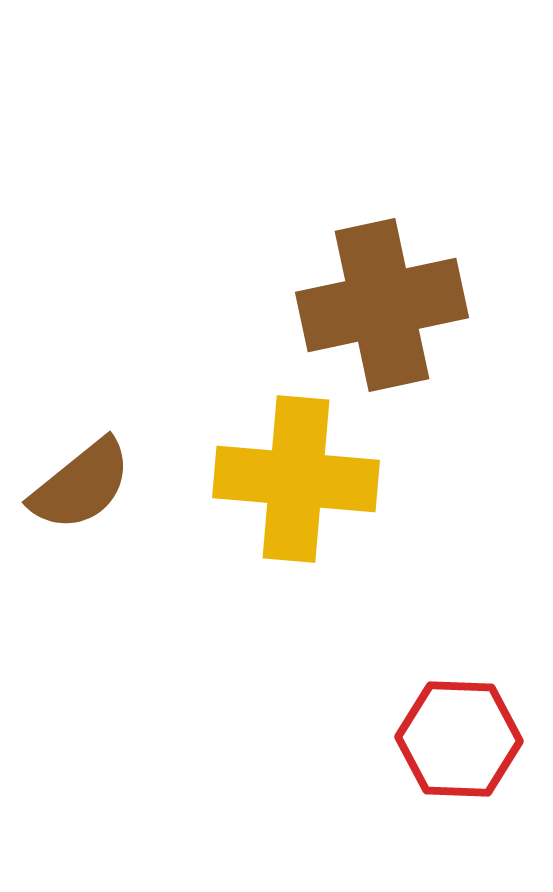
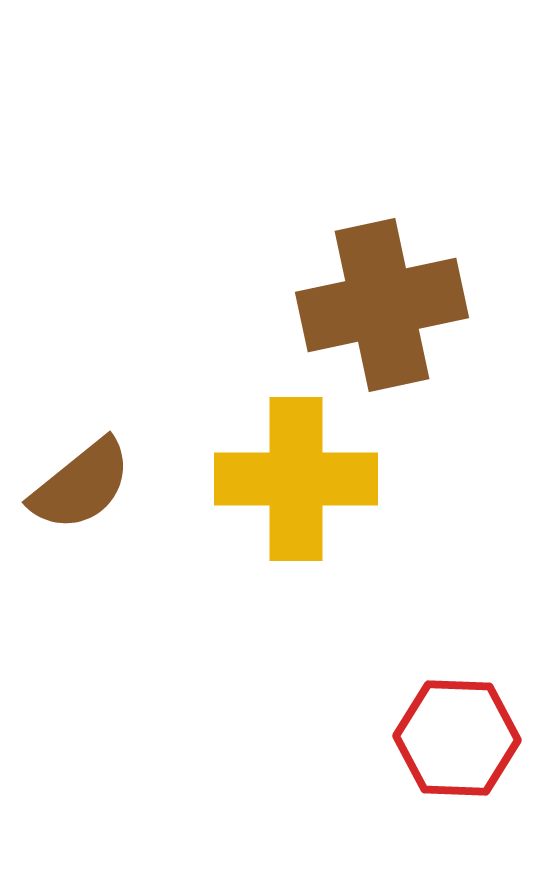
yellow cross: rotated 5 degrees counterclockwise
red hexagon: moved 2 px left, 1 px up
